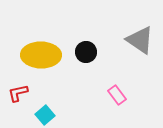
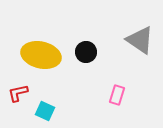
yellow ellipse: rotated 12 degrees clockwise
pink rectangle: rotated 54 degrees clockwise
cyan square: moved 4 px up; rotated 24 degrees counterclockwise
